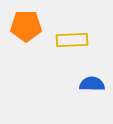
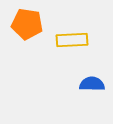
orange pentagon: moved 1 px right, 2 px up; rotated 8 degrees clockwise
